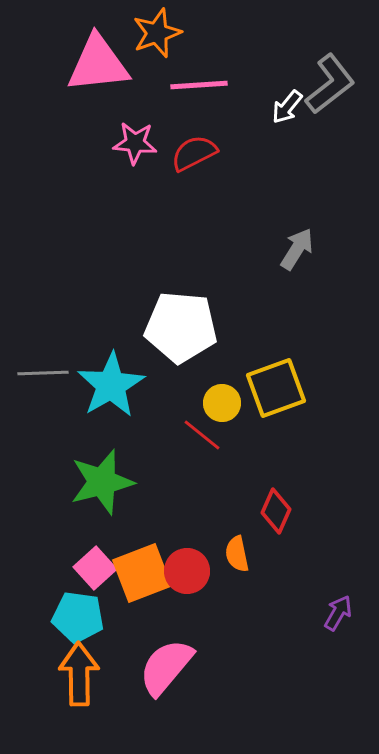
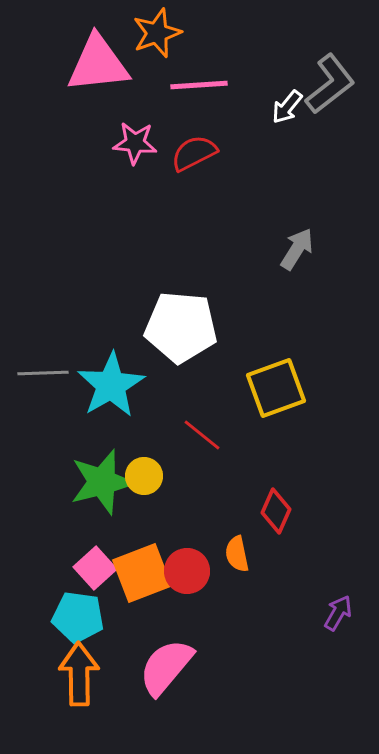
yellow circle: moved 78 px left, 73 px down
